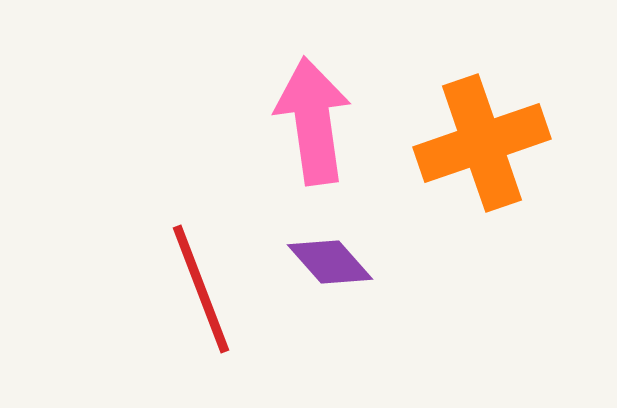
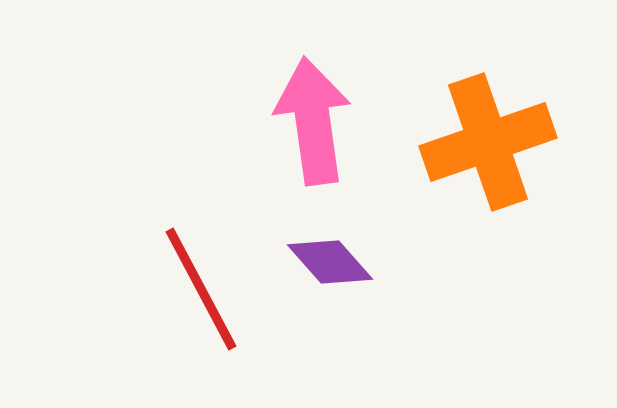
orange cross: moved 6 px right, 1 px up
red line: rotated 7 degrees counterclockwise
